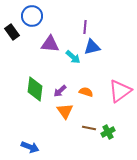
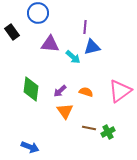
blue circle: moved 6 px right, 3 px up
green diamond: moved 4 px left
